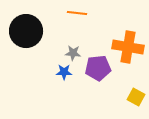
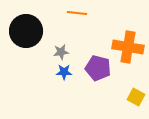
gray star: moved 12 px left, 1 px up; rotated 14 degrees counterclockwise
purple pentagon: rotated 20 degrees clockwise
